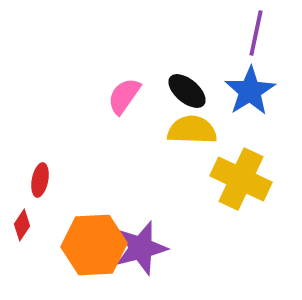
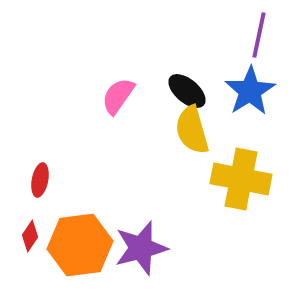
purple line: moved 3 px right, 2 px down
pink semicircle: moved 6 px left
yellow semicircle: rotated 108 degrees counterclockwise
yellow cross: rotated 14 degrees counterclockwise
red diamond: moved 8 px right, 11 px down
orange hexagon: moved 14 px left; rotated 4 degrees counterclockwise
